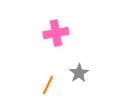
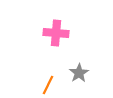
pink cross: rotated 15 degrees clockwise
